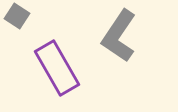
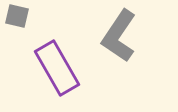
gray square: rotated 20 degrees counterclockwise
